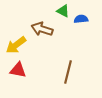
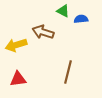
brown arrow: moved 1 px right, 3 px down
yellow arrow: rotated 20 degrees clockwise
red triangle: moved 9 px down; rotated 18 degrees counterclockwise
